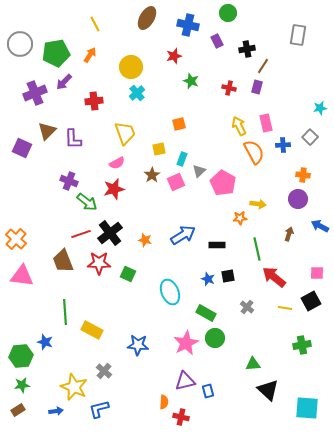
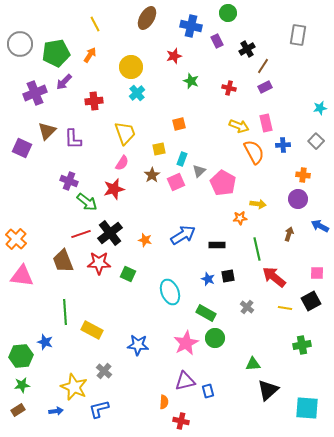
blue cross at (188, 25): moved 3 px right, 1 px down
black cross at (247, 49): rotated 21 degrees counterclockwise
purple rectangle at (257, 87): moved 8 px right; rotated 48 degrees clockwise
yellow arrow at (239, 126): rotated 138 degrees clockwise
gray square at (310, 137): moved 6 px right, 4 px down
pink semicircle at (117, 163): moved 5 px right; rotated 28 degrees counterclockwise
black triangle at (268, 390): rotated 35 degrees clockwise
red cross at (181, 417): moved 4 px down
